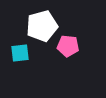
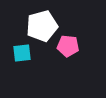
cyan square: moved 2 px right
